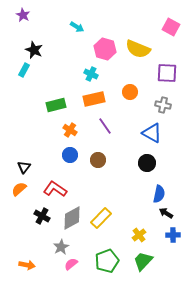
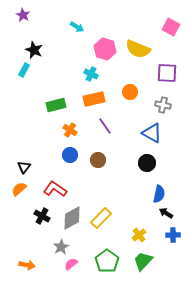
green pentagon: rotated 15 degrees counterclockwise
